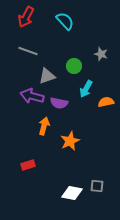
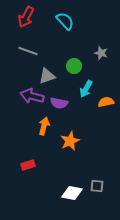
gray star: moved 1 px up
